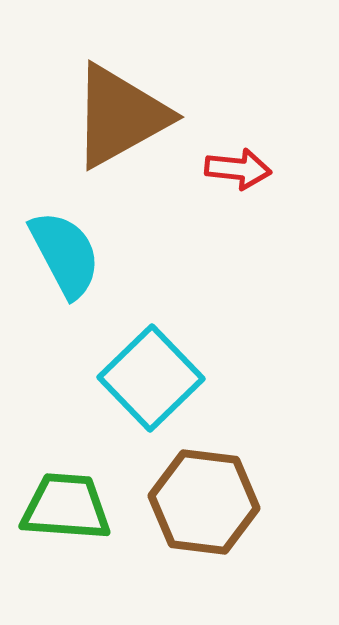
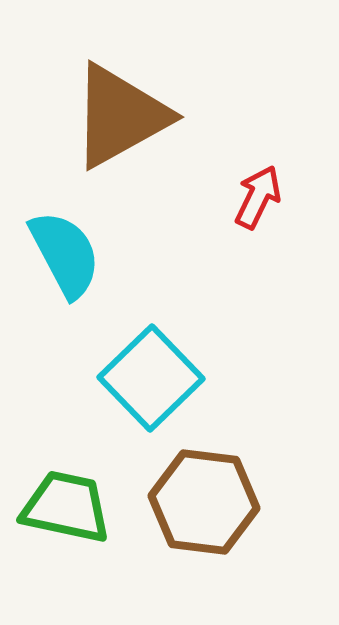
red arrow: moved 20 px right, 28 px down; rotated 70 degrees counterclockwise
green trapezoid: rotated 8 degrees clockwise
